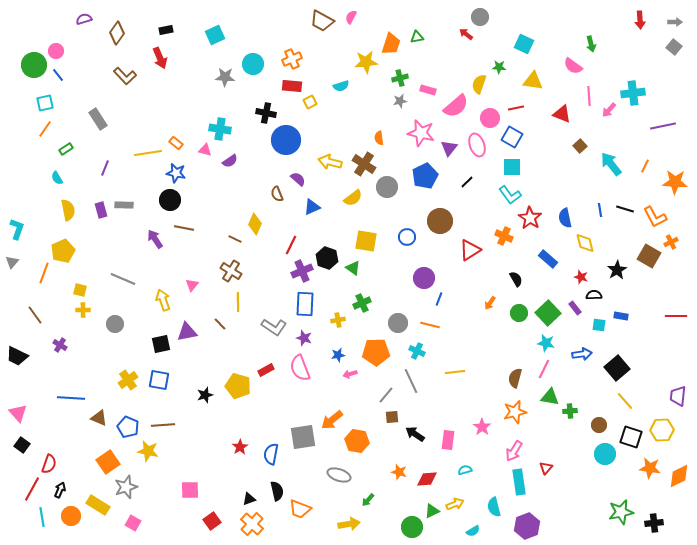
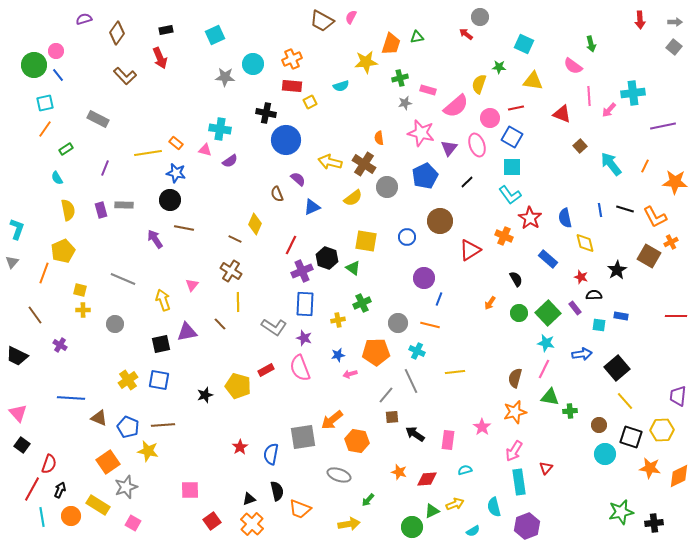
gray star at (400, 101): moved 5 px right, 2 px down
gray rectangle at (98, 119): rotated 30 degrees counterclockwise
